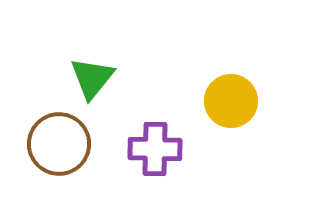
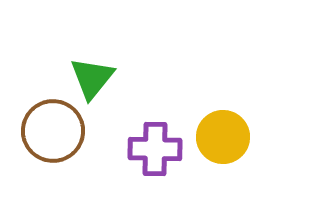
yellow circle: moved 8 px left, 36 px down
brown circle: moved 6 px left, 13 px up
